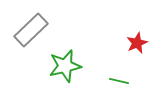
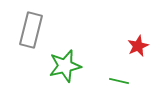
gray rectangle: rotated 32 degrees counterclockwise
red star: moved 1 px right, 3 px down
